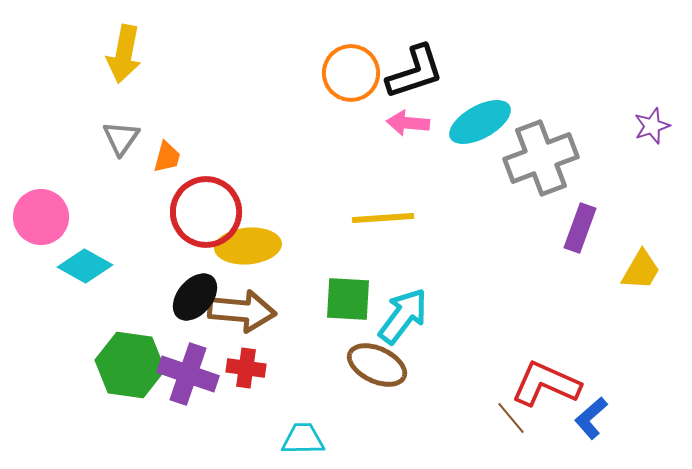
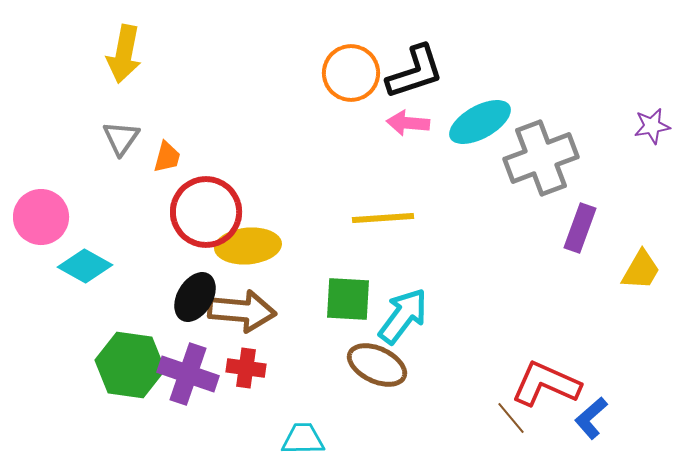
purple star: rotated 9 degrees clockwise
black ellipse: rotated 9 degrees counterclockwise
